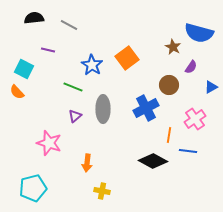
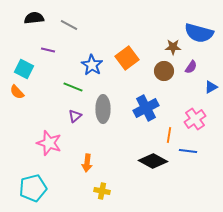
brown star: rotated 28 degrees counterclockwise
brown circle: moved 5 px left, 14 px up
